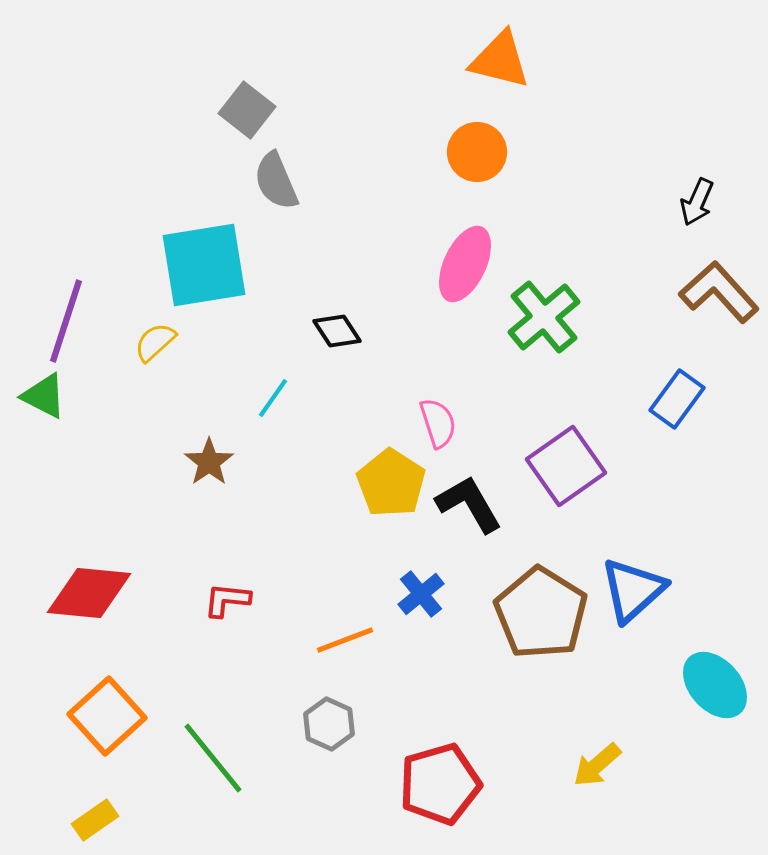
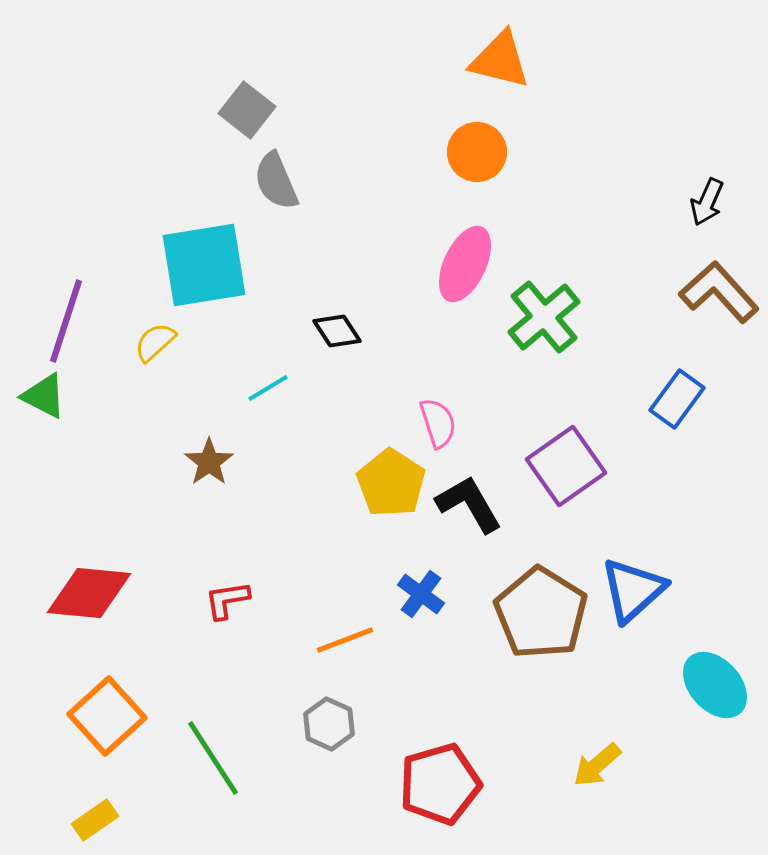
black arrow: moved 10 px right
cyan line: moved 5 px left, 10 px up; rotated 24 degrees clockwise
blue cross: rotated 15 degrees counterclockwise
red L-shape: rotated 15 degrees counterclockwise
green line: rotated 6 degrees clockwise
